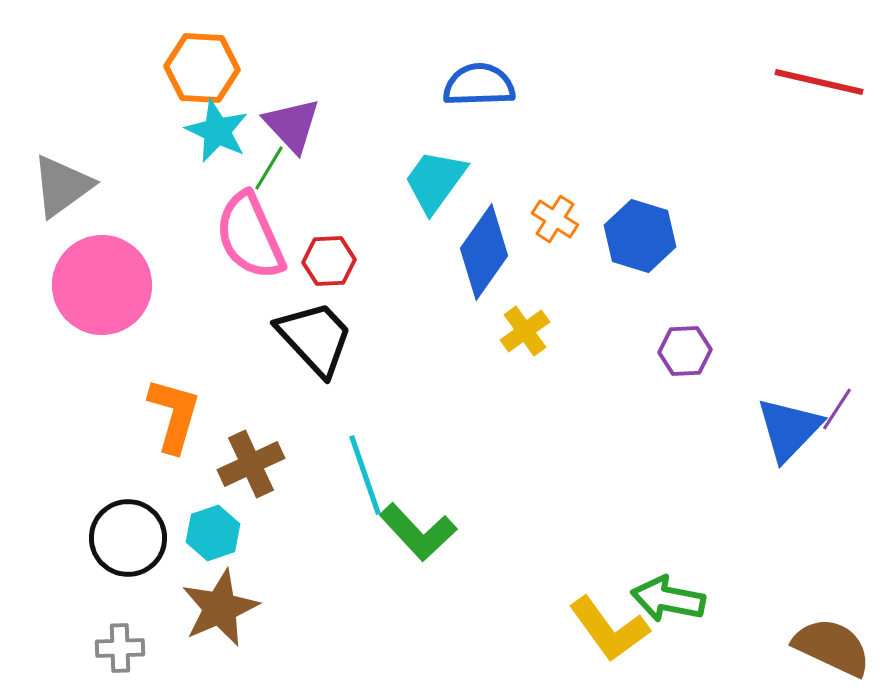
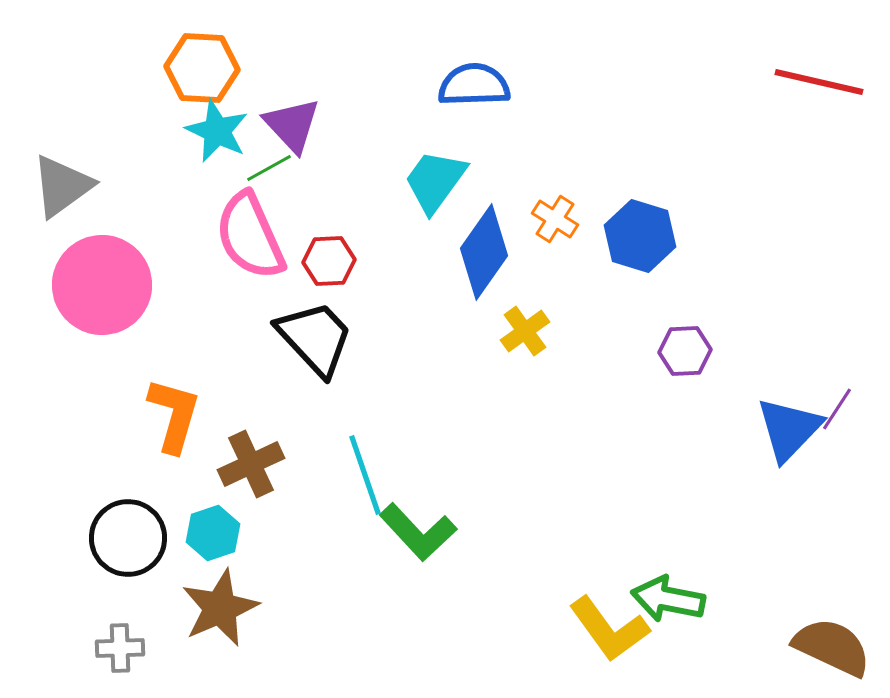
blue semicircle: moved 5 px left
green line: rotated 30 degrees clockwise
